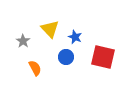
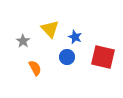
blue circle: moved 1 px right
